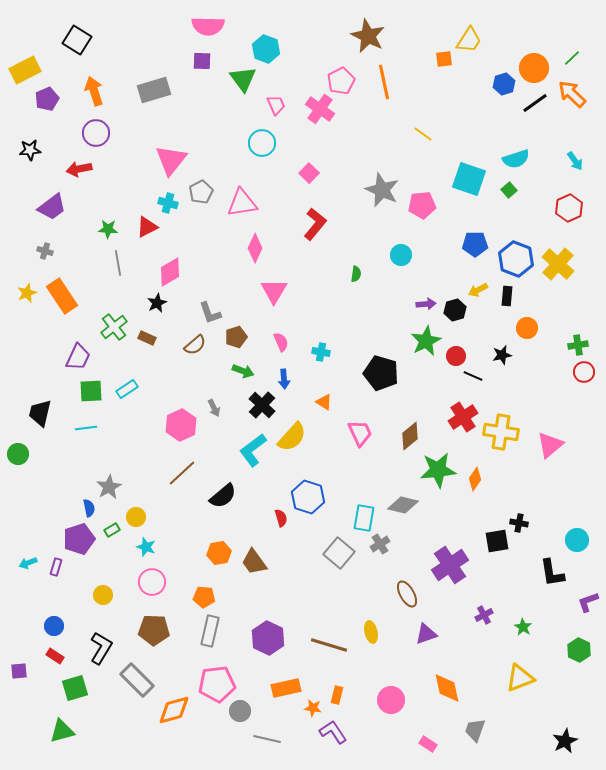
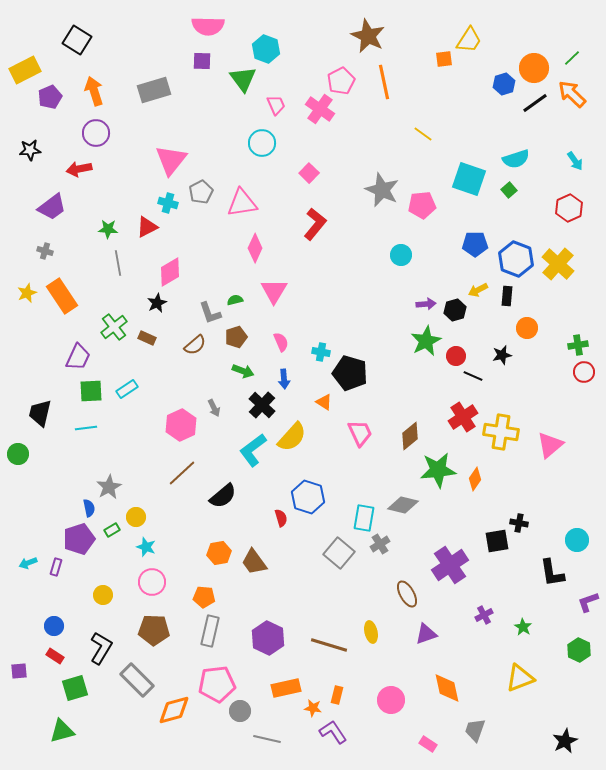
purple pentagon at (47, 99): moved 3 px right, 2 px up
green semicircle at (356, 274): moved 121 px left, 26 px down; rotated 112 degrees counterclockwise
black pentagon at (381, 373): moved 31 px left
